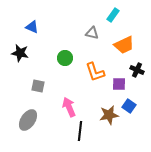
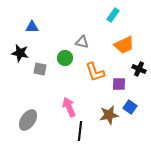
blue triangle: rotated 24 degrees counterclockwise
gray triangle: moved 10 px left, 9 px down
black cross: moved 2 px right, 1 px up
gray square: moved 2 px right, 17 px up
blue square: moved 1 px right, 1 px down
